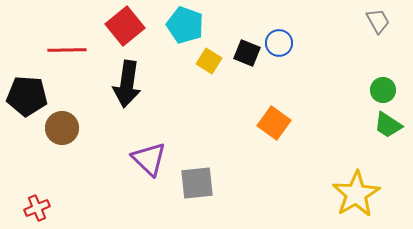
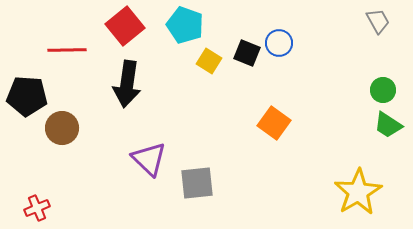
yellow star: moved 2 px right, 2 px up
